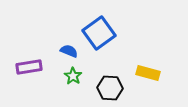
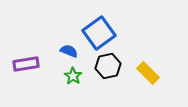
purple rectangle: moved 3 px left, 3 px up
yellow rectangle: rotated 30 degrees clockwise
black hexagon: moved 2 px left, 22 px up; rotated 15 degrees counterclockwise
